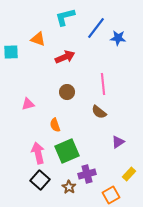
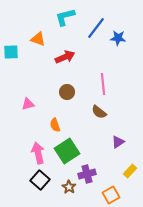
green square: rotated 10 degrees counterclockwise
yellow rectangle: moved 1 px right, 3 px up
